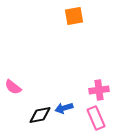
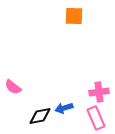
orange square: rotated 12 degrees clockwise
pink cross: moved 2 px down
black diamond: moved 1 px down
